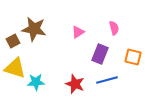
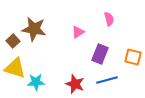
pink semicircle: moved 5 px left, 9 px up
brown square: rotated 16 degrees counterclockwise
